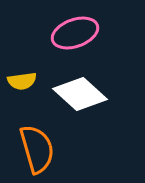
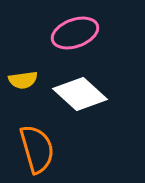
yellow semicircle: moved 1 px right, 1 px up
